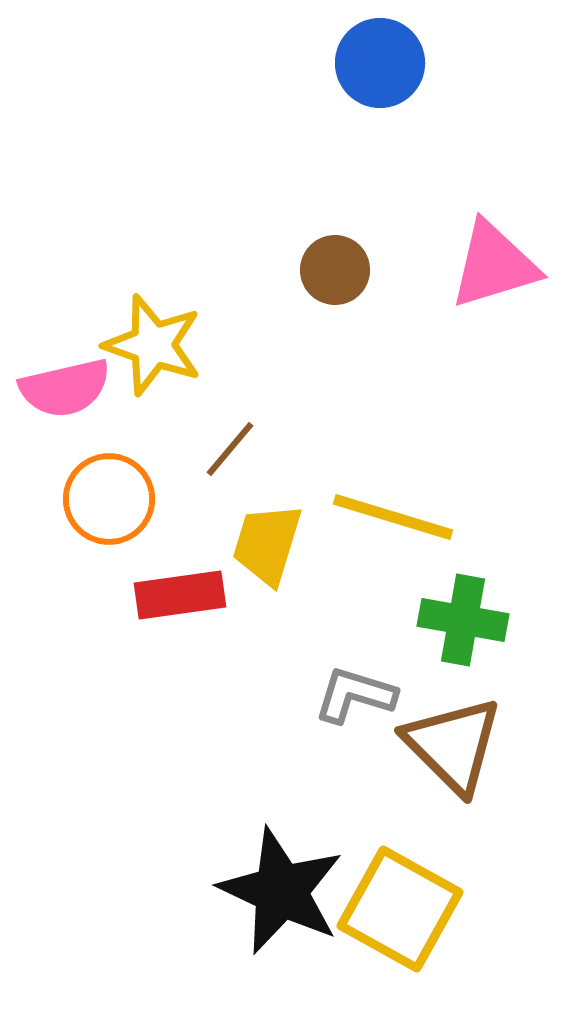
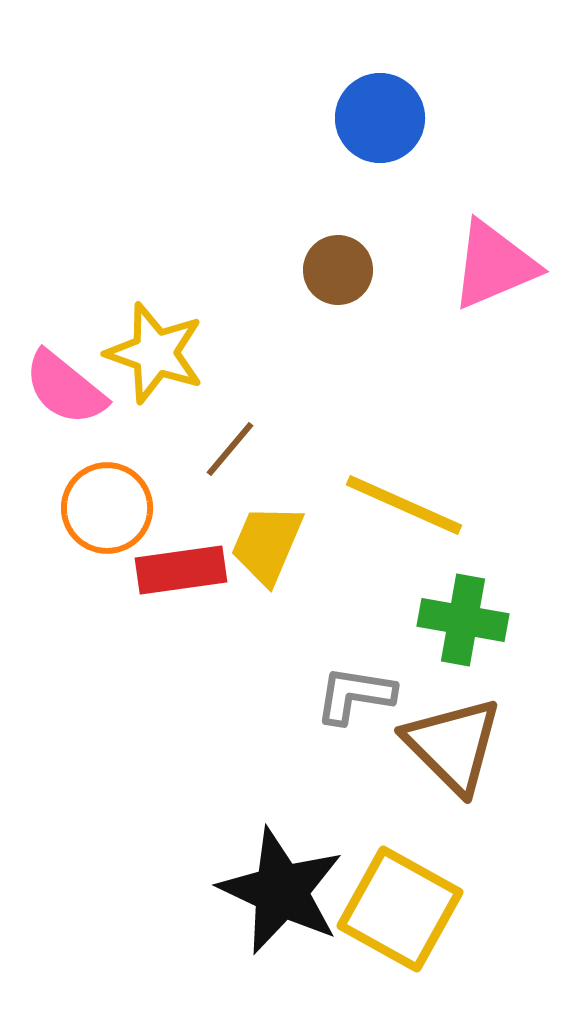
blue circle: moved 55 px down
pink triangle: rotated 6 degrees counterclockwise
brown circle: moved 3 px right
yellow star: moved 2 px right, 8 px down
pink semicircle: rotated 52 degrees clockwise
orange circle: moved 2 px left, 9 px down
yellow line: moved 11 px right, 12 px up; rotated 7 degrees clockwise
yellow trapezoid: rotated 6 degrees clockwise
red rectangle: moved 1 px right, 25 px up
gray L-shape: rotated 8 degrees counterclockwise
